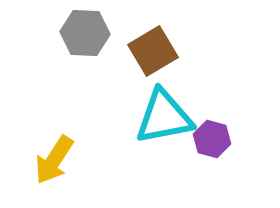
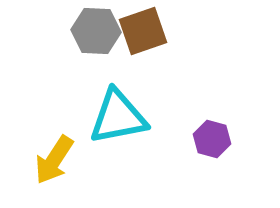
gray hexagon: moved 11 px right, 2 px up
brown square: moved 10 px left, 20 px up; rotated 12 degrees clockwise
cyan triangle: moved 46 px left
